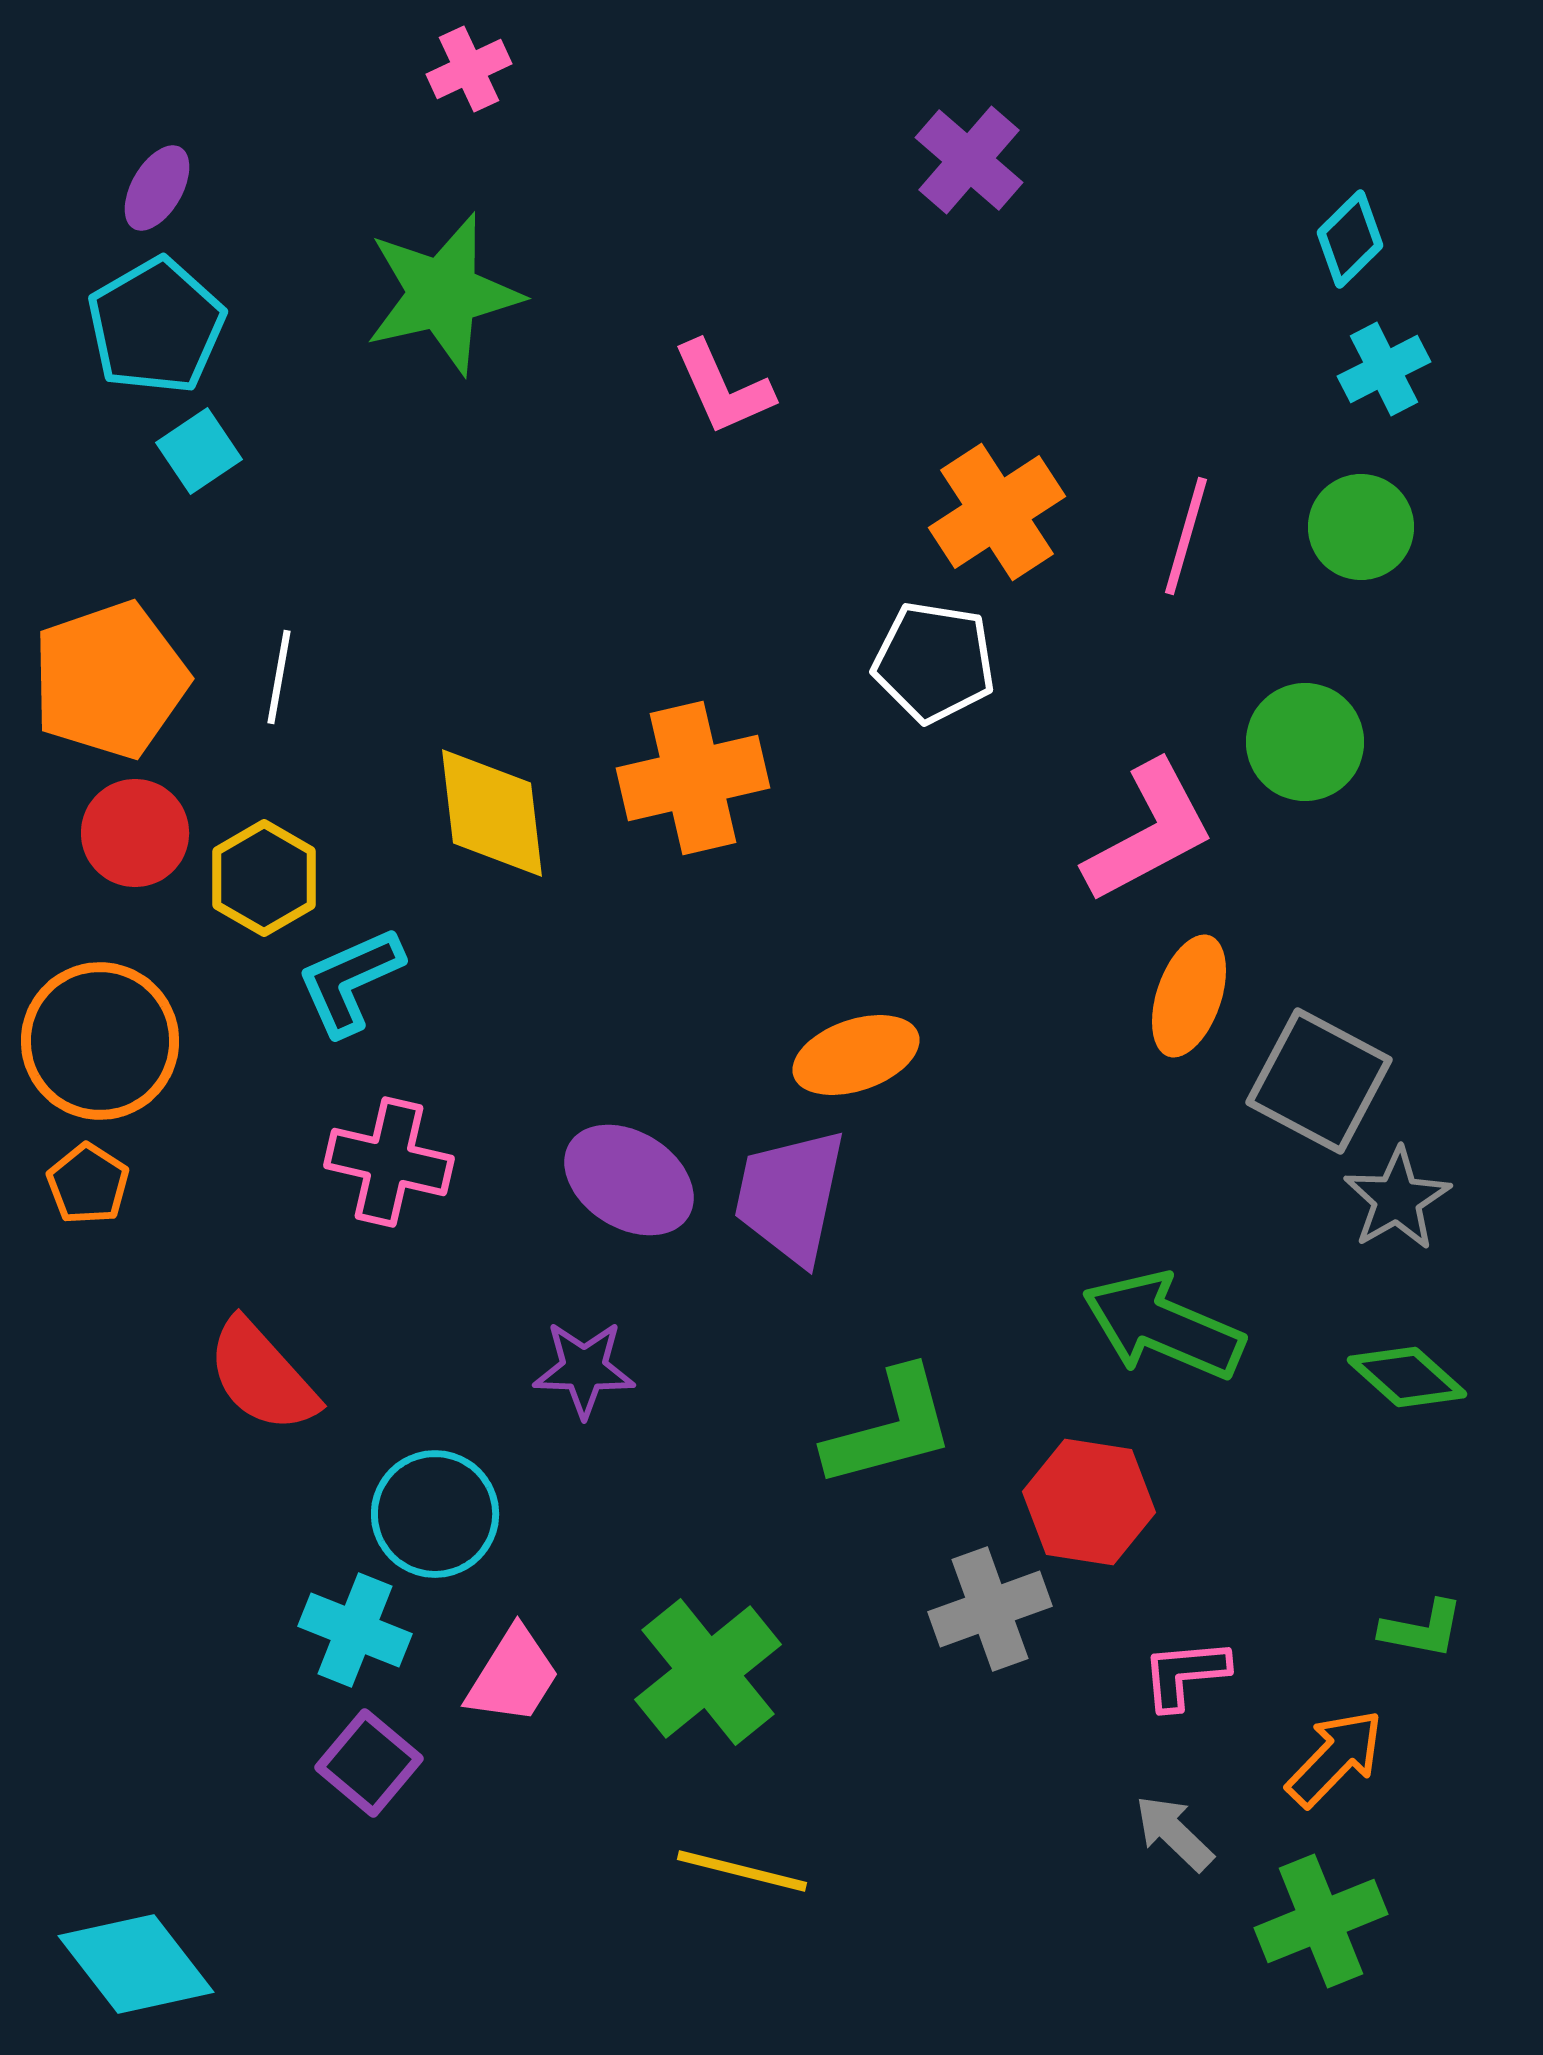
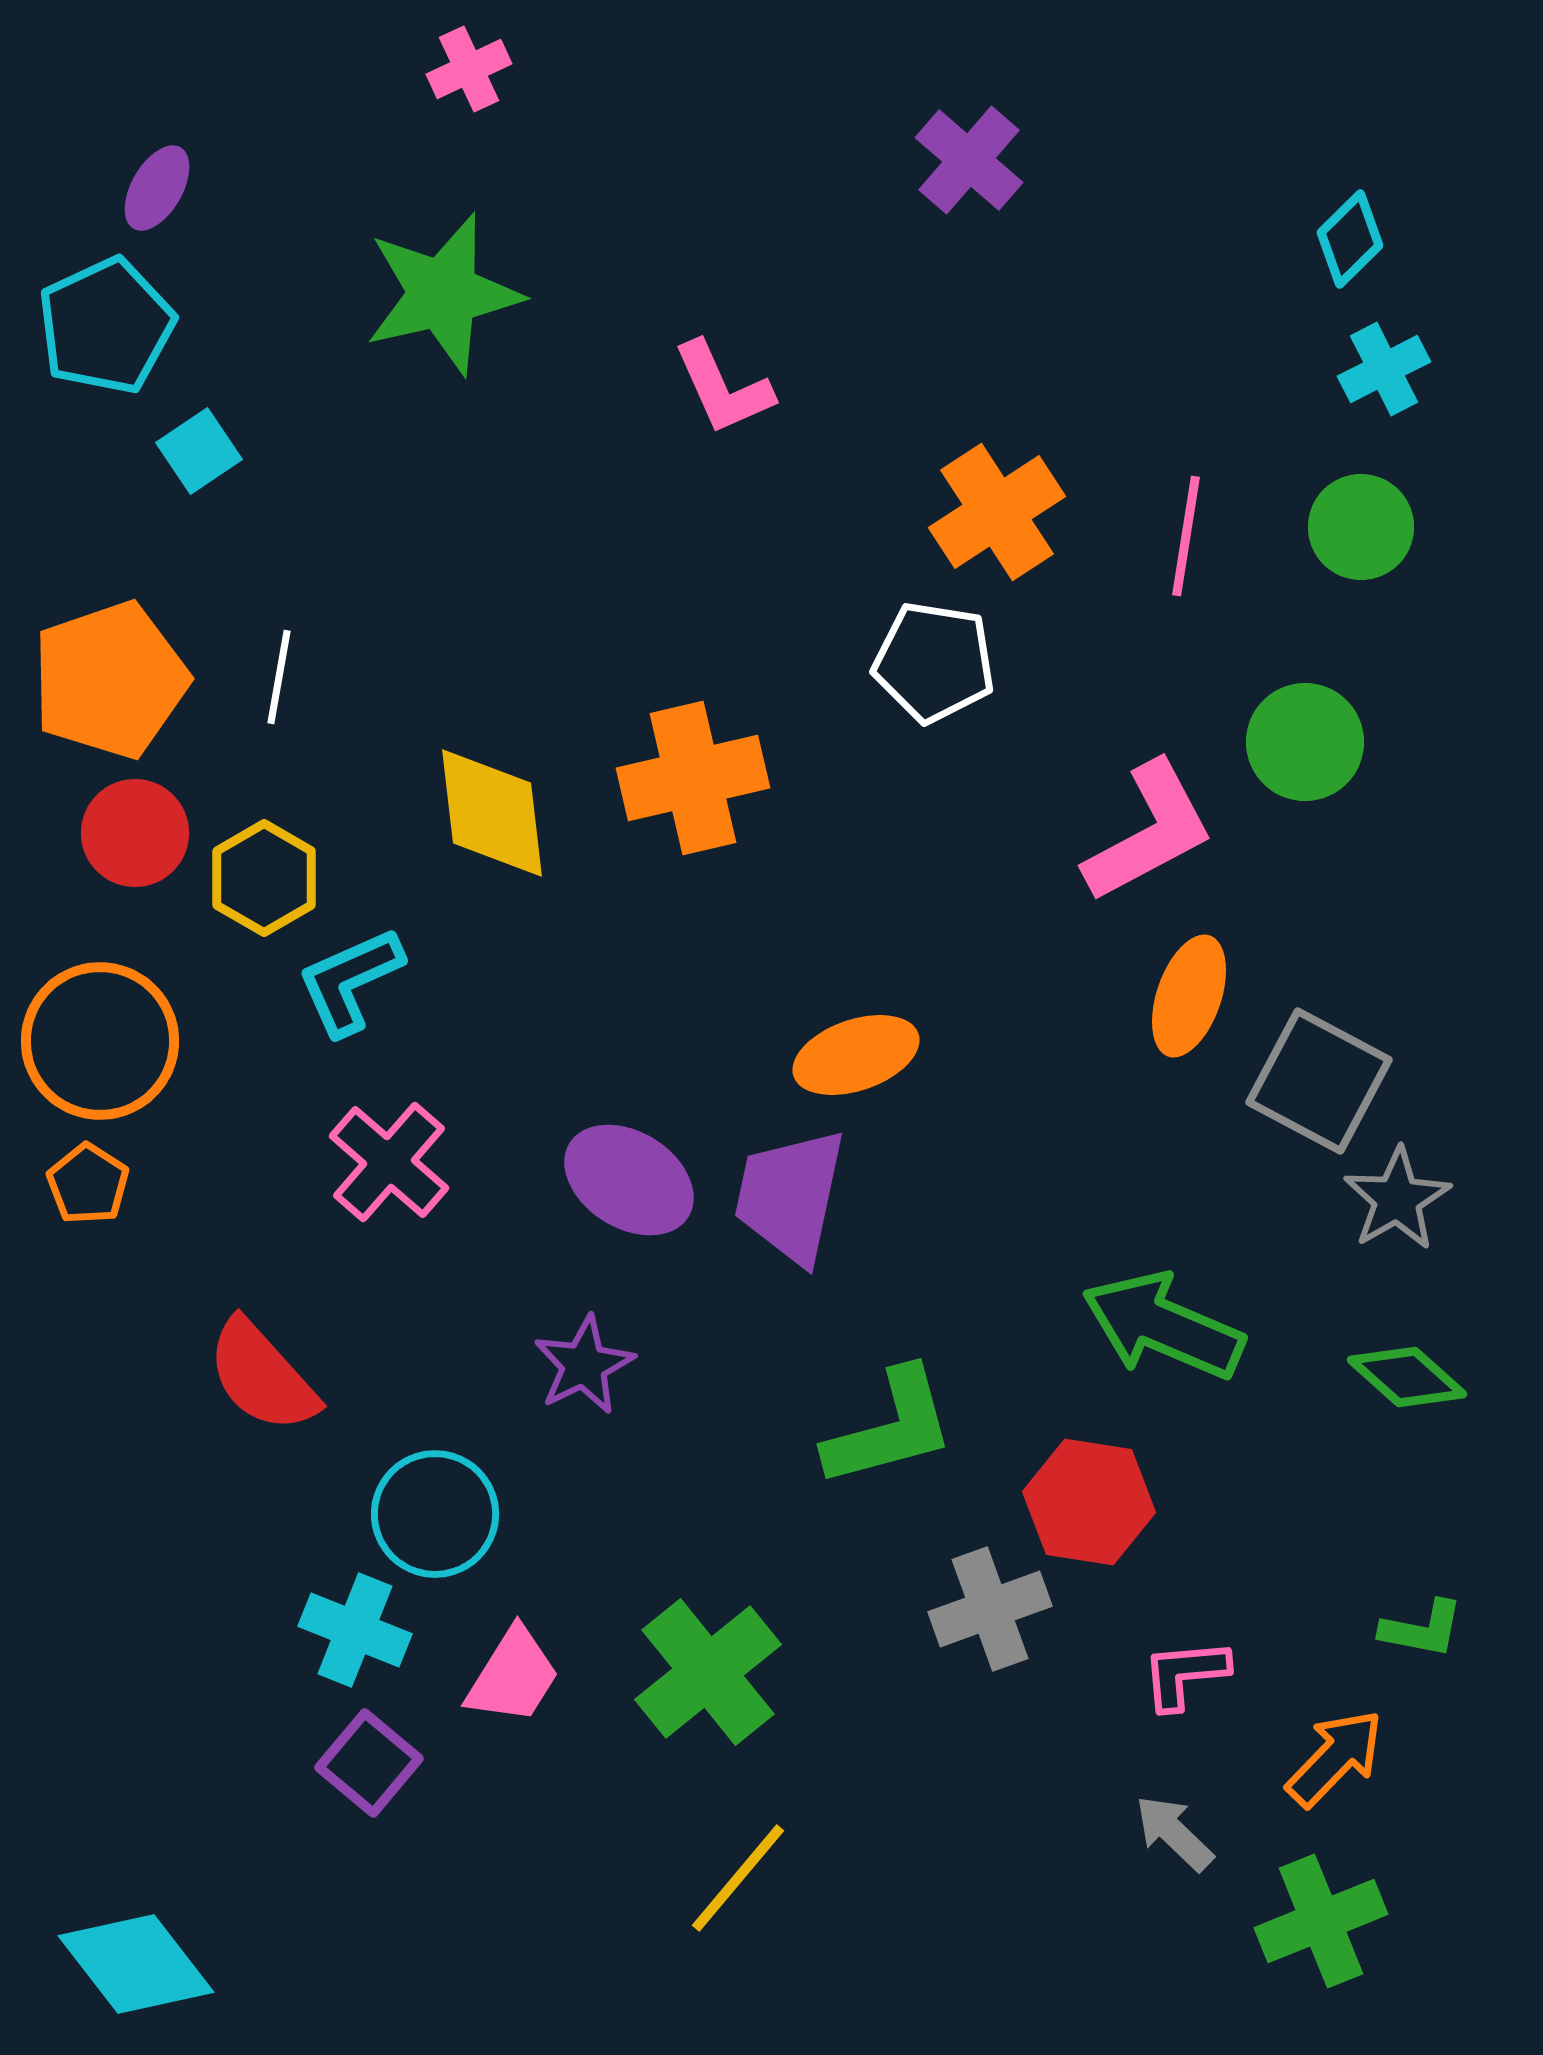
cyan pentagon at (156, 326): moved 50 px left; rotated 5 degrees clockwise
pink line at (1186, 536): rotated 7 degrees counterclockwise
pink cross at (389, 1162): rotated 28 degrees clockwise
purple star at (584, 1369): moved 4 px up; rotated 28 degrees counterclockwise
yellow line at (742, 1871): moved 4 px left, 7 px down; rotated 64 degrees counterclockwise
